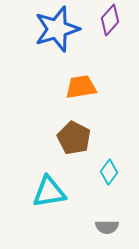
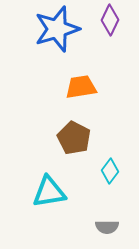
purple diamond: rotated 16 degrees counterclockwise
cyan diamond: moved 1 px right, 1 px up
